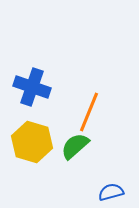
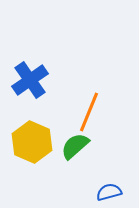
blue cross: moved 2 px left, 7 px up; rotated 36 degrees clockwise
yellow hexagon: rotated 6 degrees clockwise
blue semicircle: moved 2 px left
